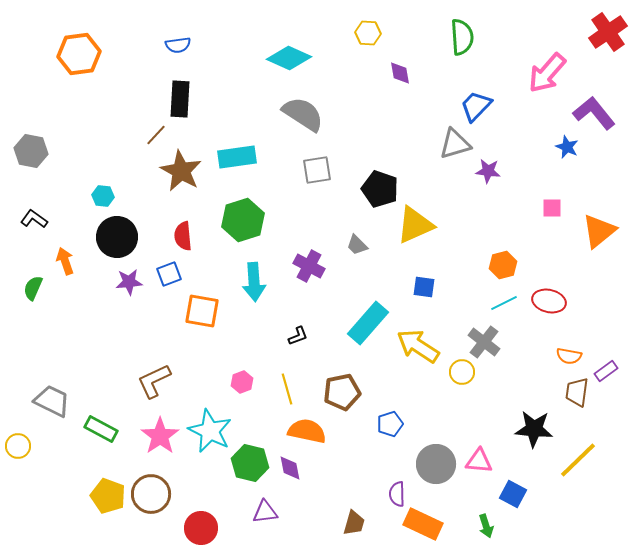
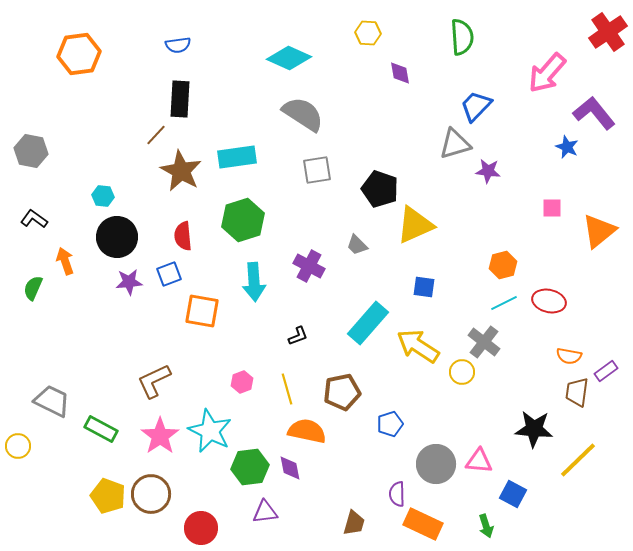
green hexagon at (250, 463): moved 4 px down; rotated 21 degrees counterclockwise
